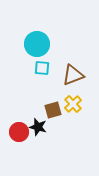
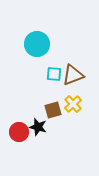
cyan square: moved 12 px right, 6 px down
